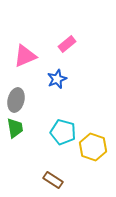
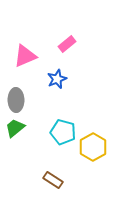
gray ellipse: rotated 15 degrees counterclockwise
green trapezoid: rotated 120 degrees counterclockwise
yellow hexagon: rotated 12 degrees clockwise
